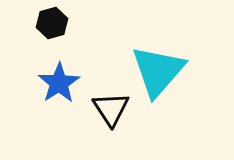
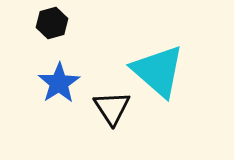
cyan triangle: rotated 30 degrees counterclockwise
black triangle: moved 1 px right, 1 px up
